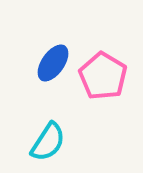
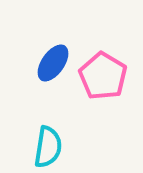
cyan semicircle: moved 5 px down; rotated 24 degrees counterclockwise
